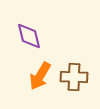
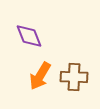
purple diamond: rotated 8 degrees counterclockwise
